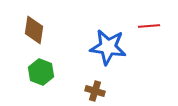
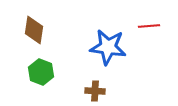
brown cross: rotated 12 degrees counterclockwise
